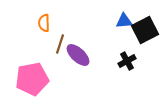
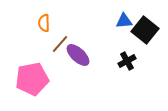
black square: rotated 24 degrees counterclockwise
brown line: rotated 24 degrees clockwise
